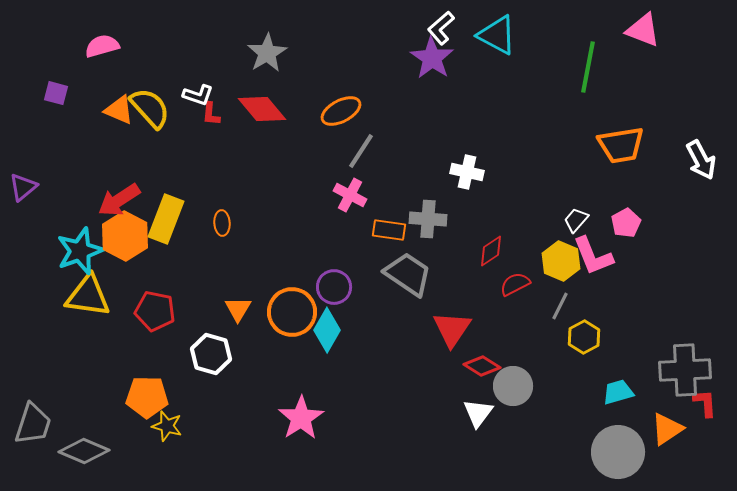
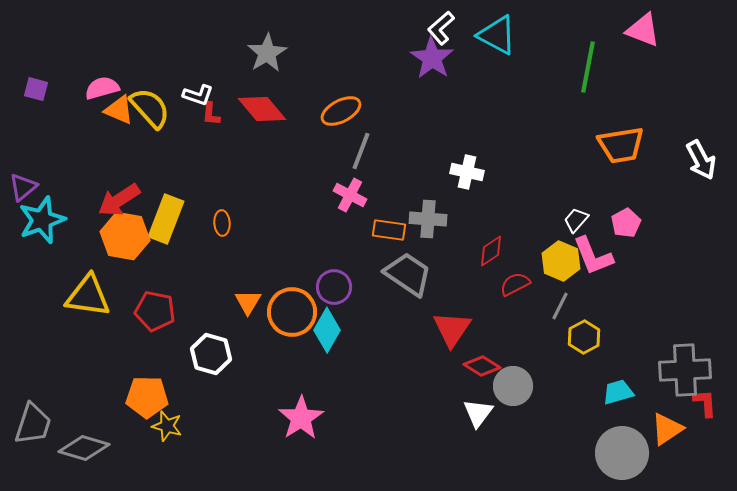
pink semicircle at (102, 46): moved 42 px down
purple square at (56, 93): moved 20 px left, 4 px up
gray line at (361, 151): rotated 12 degrees counterclockwise
orange hexagon at (125, 236): rotated 18 degrees counterclockwise
cyan star at (80, 251): moved 38 px left, 31 px up
orange triangle at (238, 309): moved 10 px right, 7 px up
gray diamond at (84, 451): moved 3 px up; rotated 6 degrees counterclockwise
gray circle at (618, 452): moved 4 px right, 1 px down
